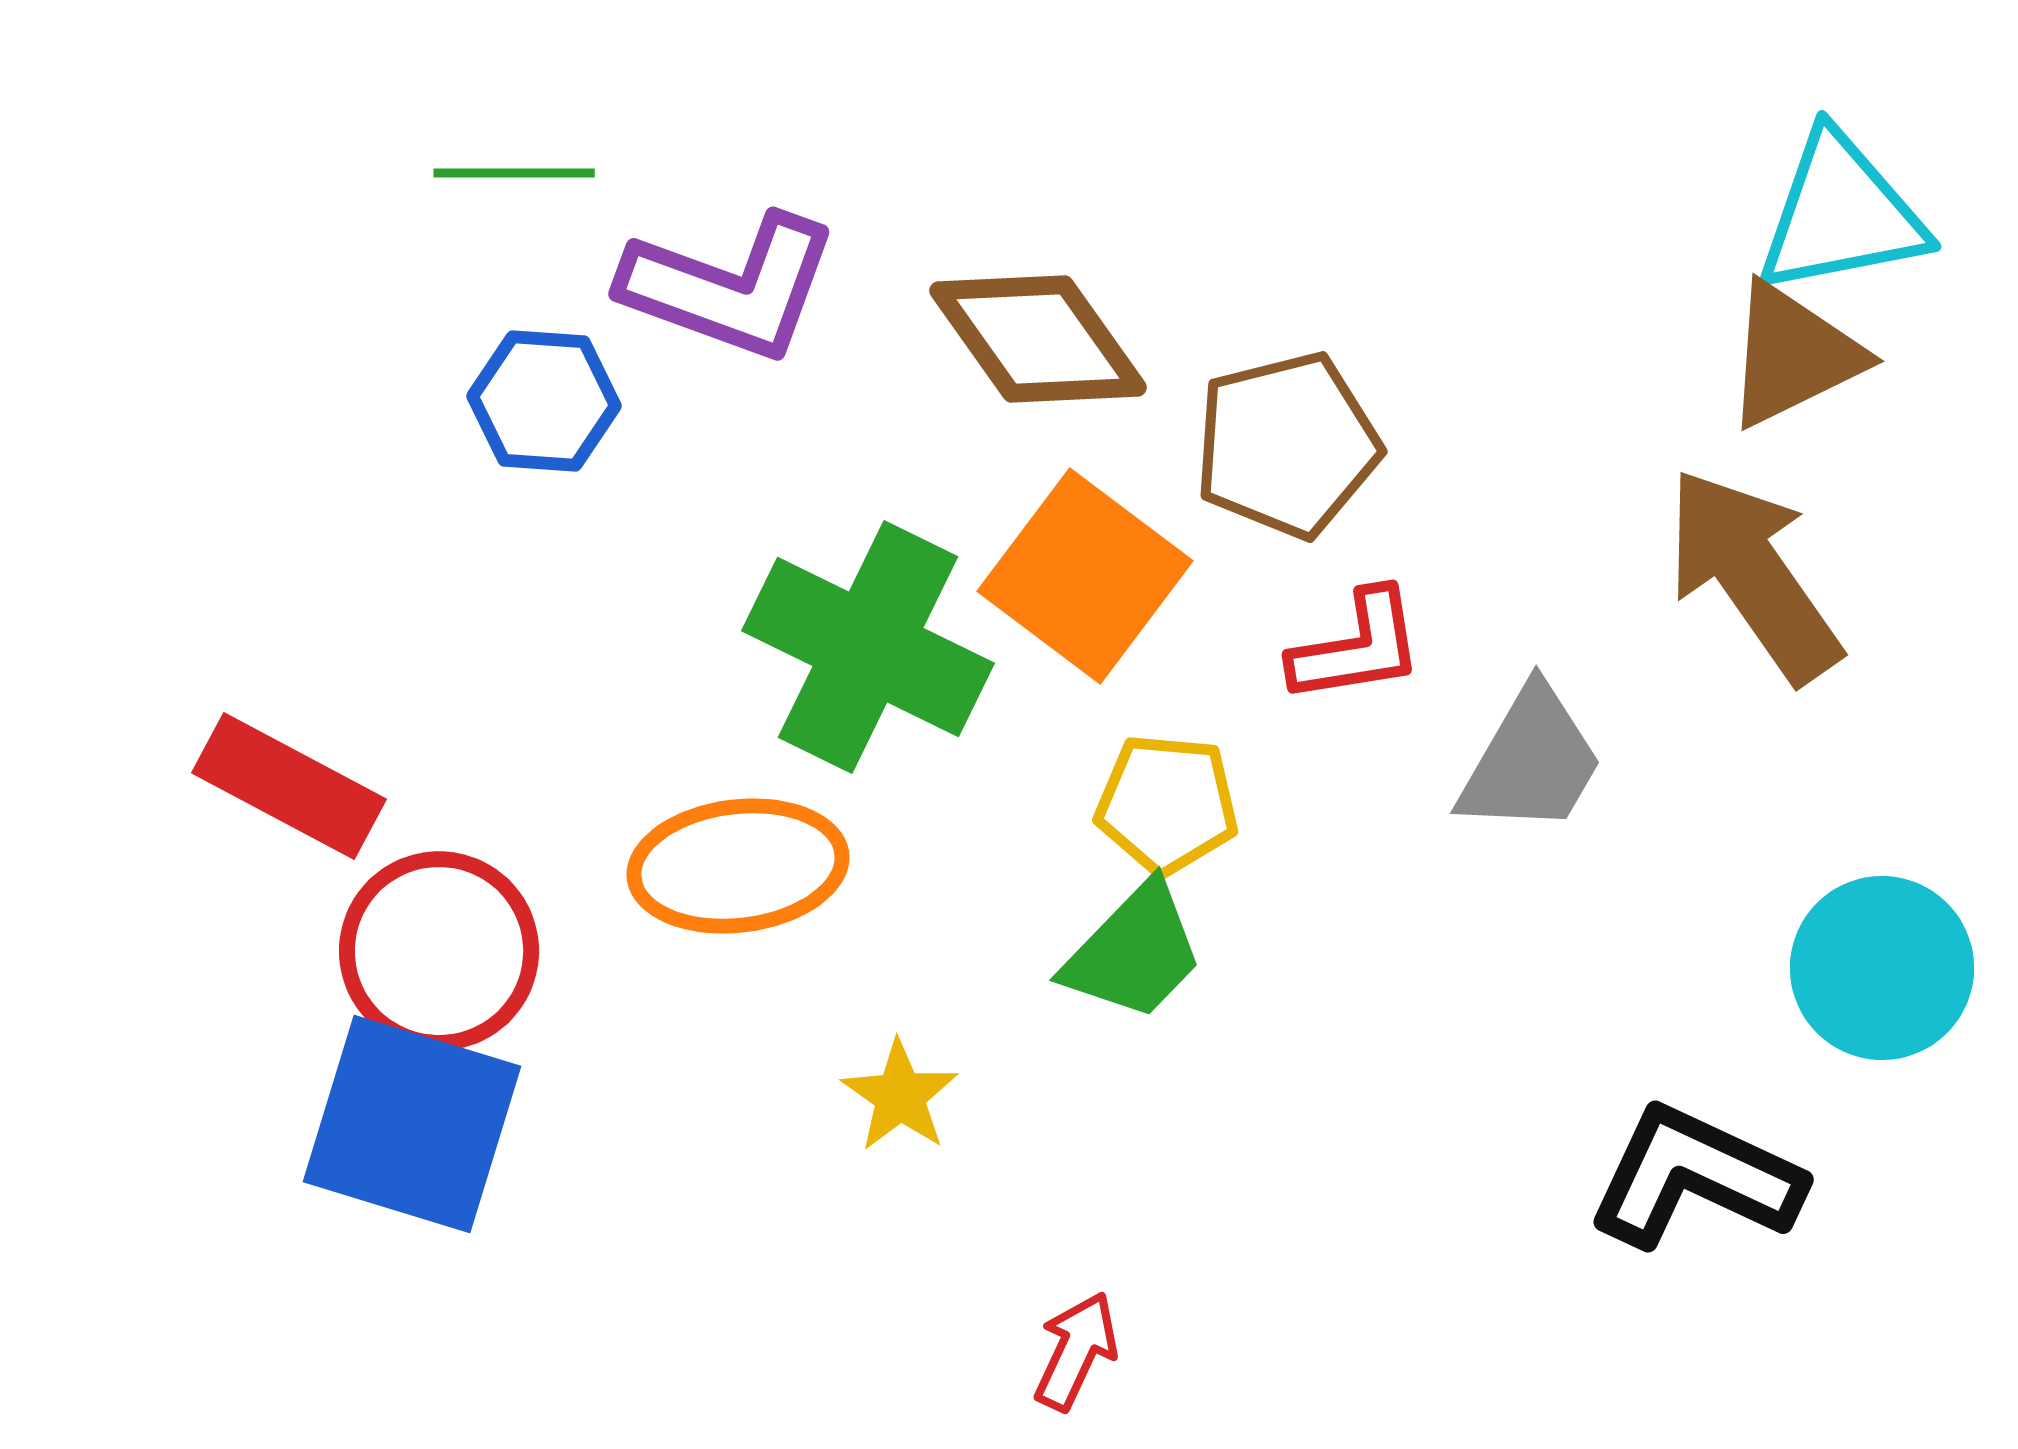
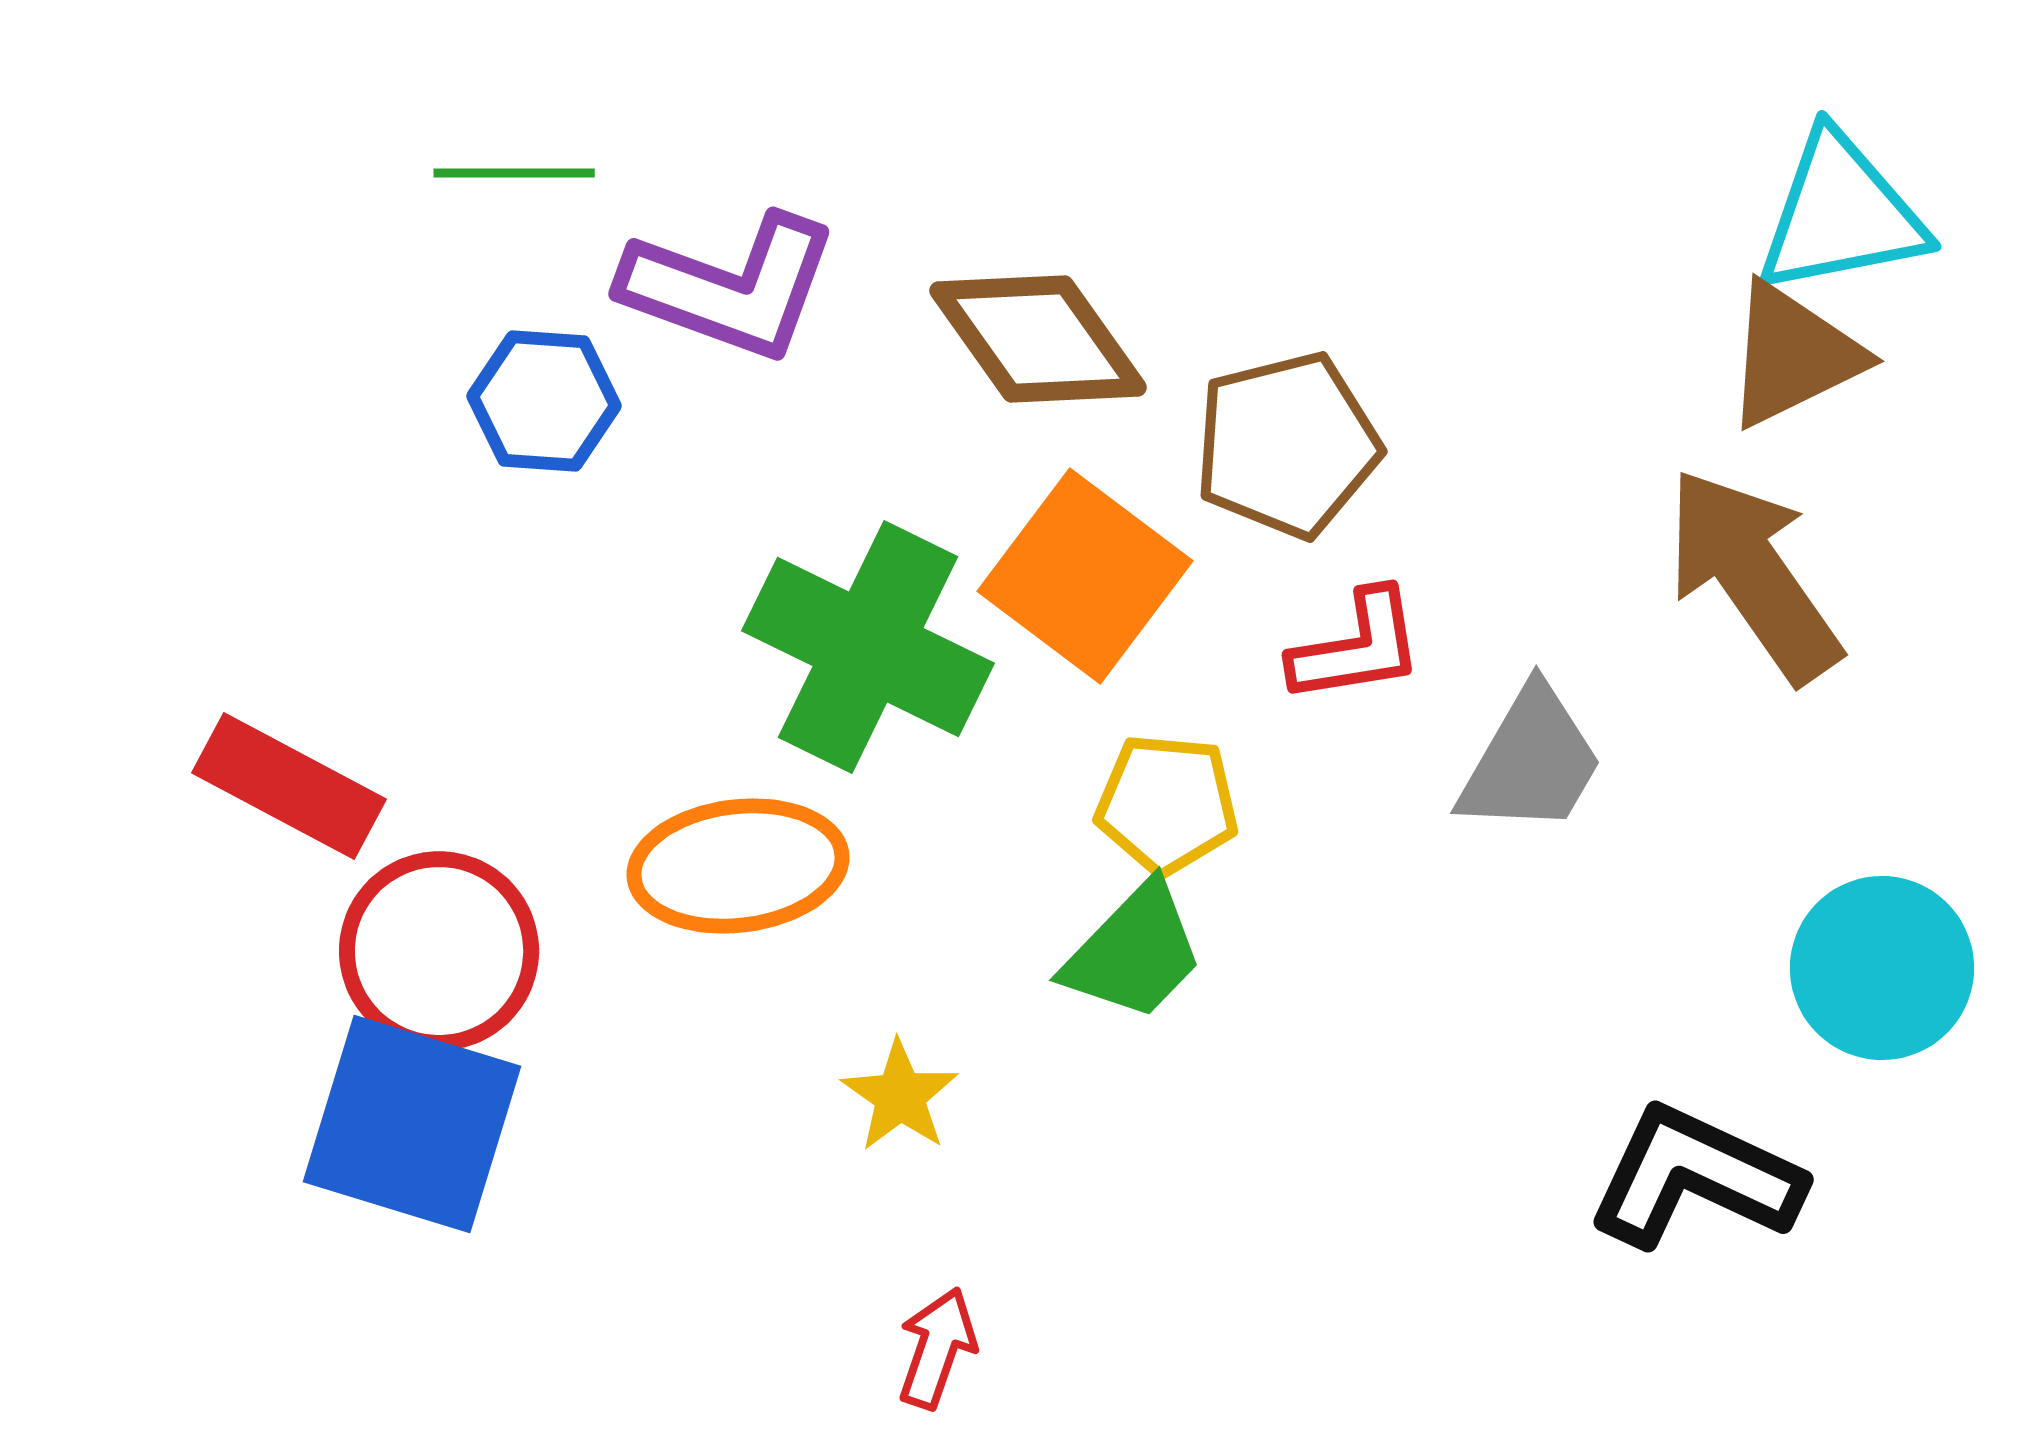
red arrow: moved 139 px left, 3 px up; rotated 6 degrees counterclockwise
